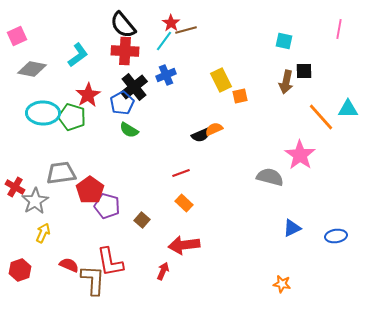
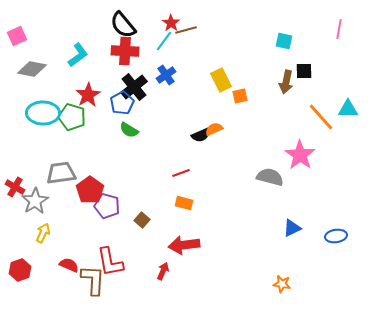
blue cross at (166, 75): rotated 12 degrees counterclockwise
orange rectangle at (184, 203): rotated 30 degrees counterclockwise
